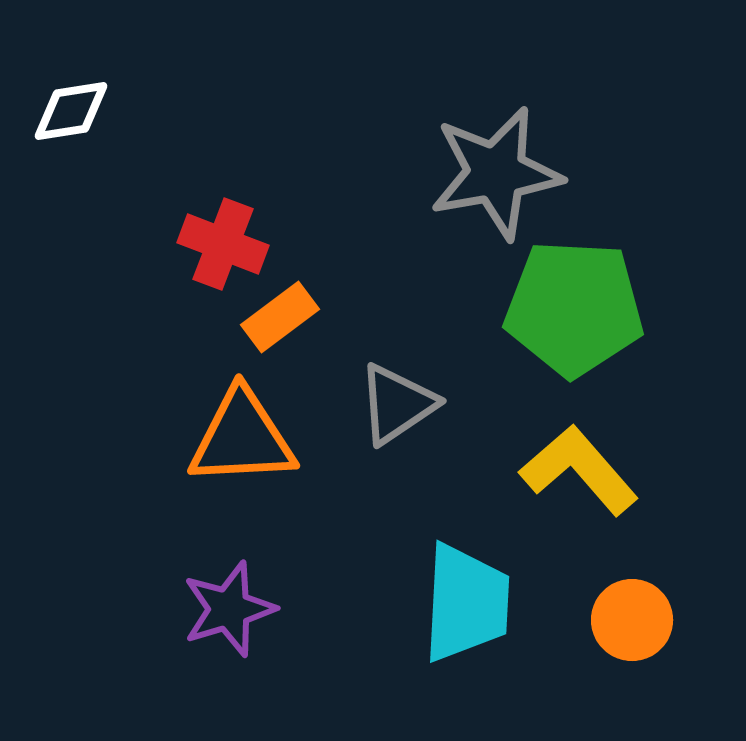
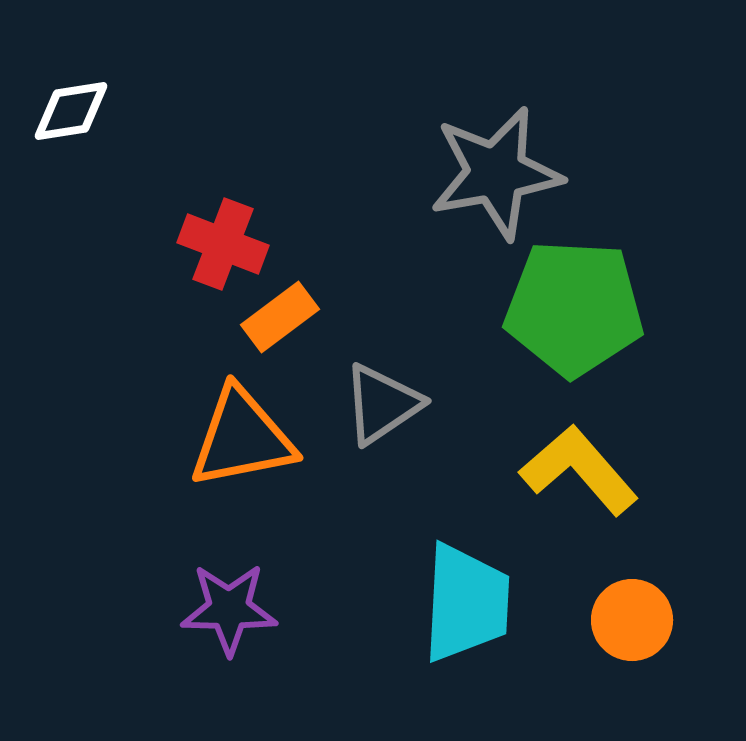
gray triangle: moved 15 px left
orange triangle: rotated 8 degrees counterclockwise
purple star: rotated 18 degrees clockwise
